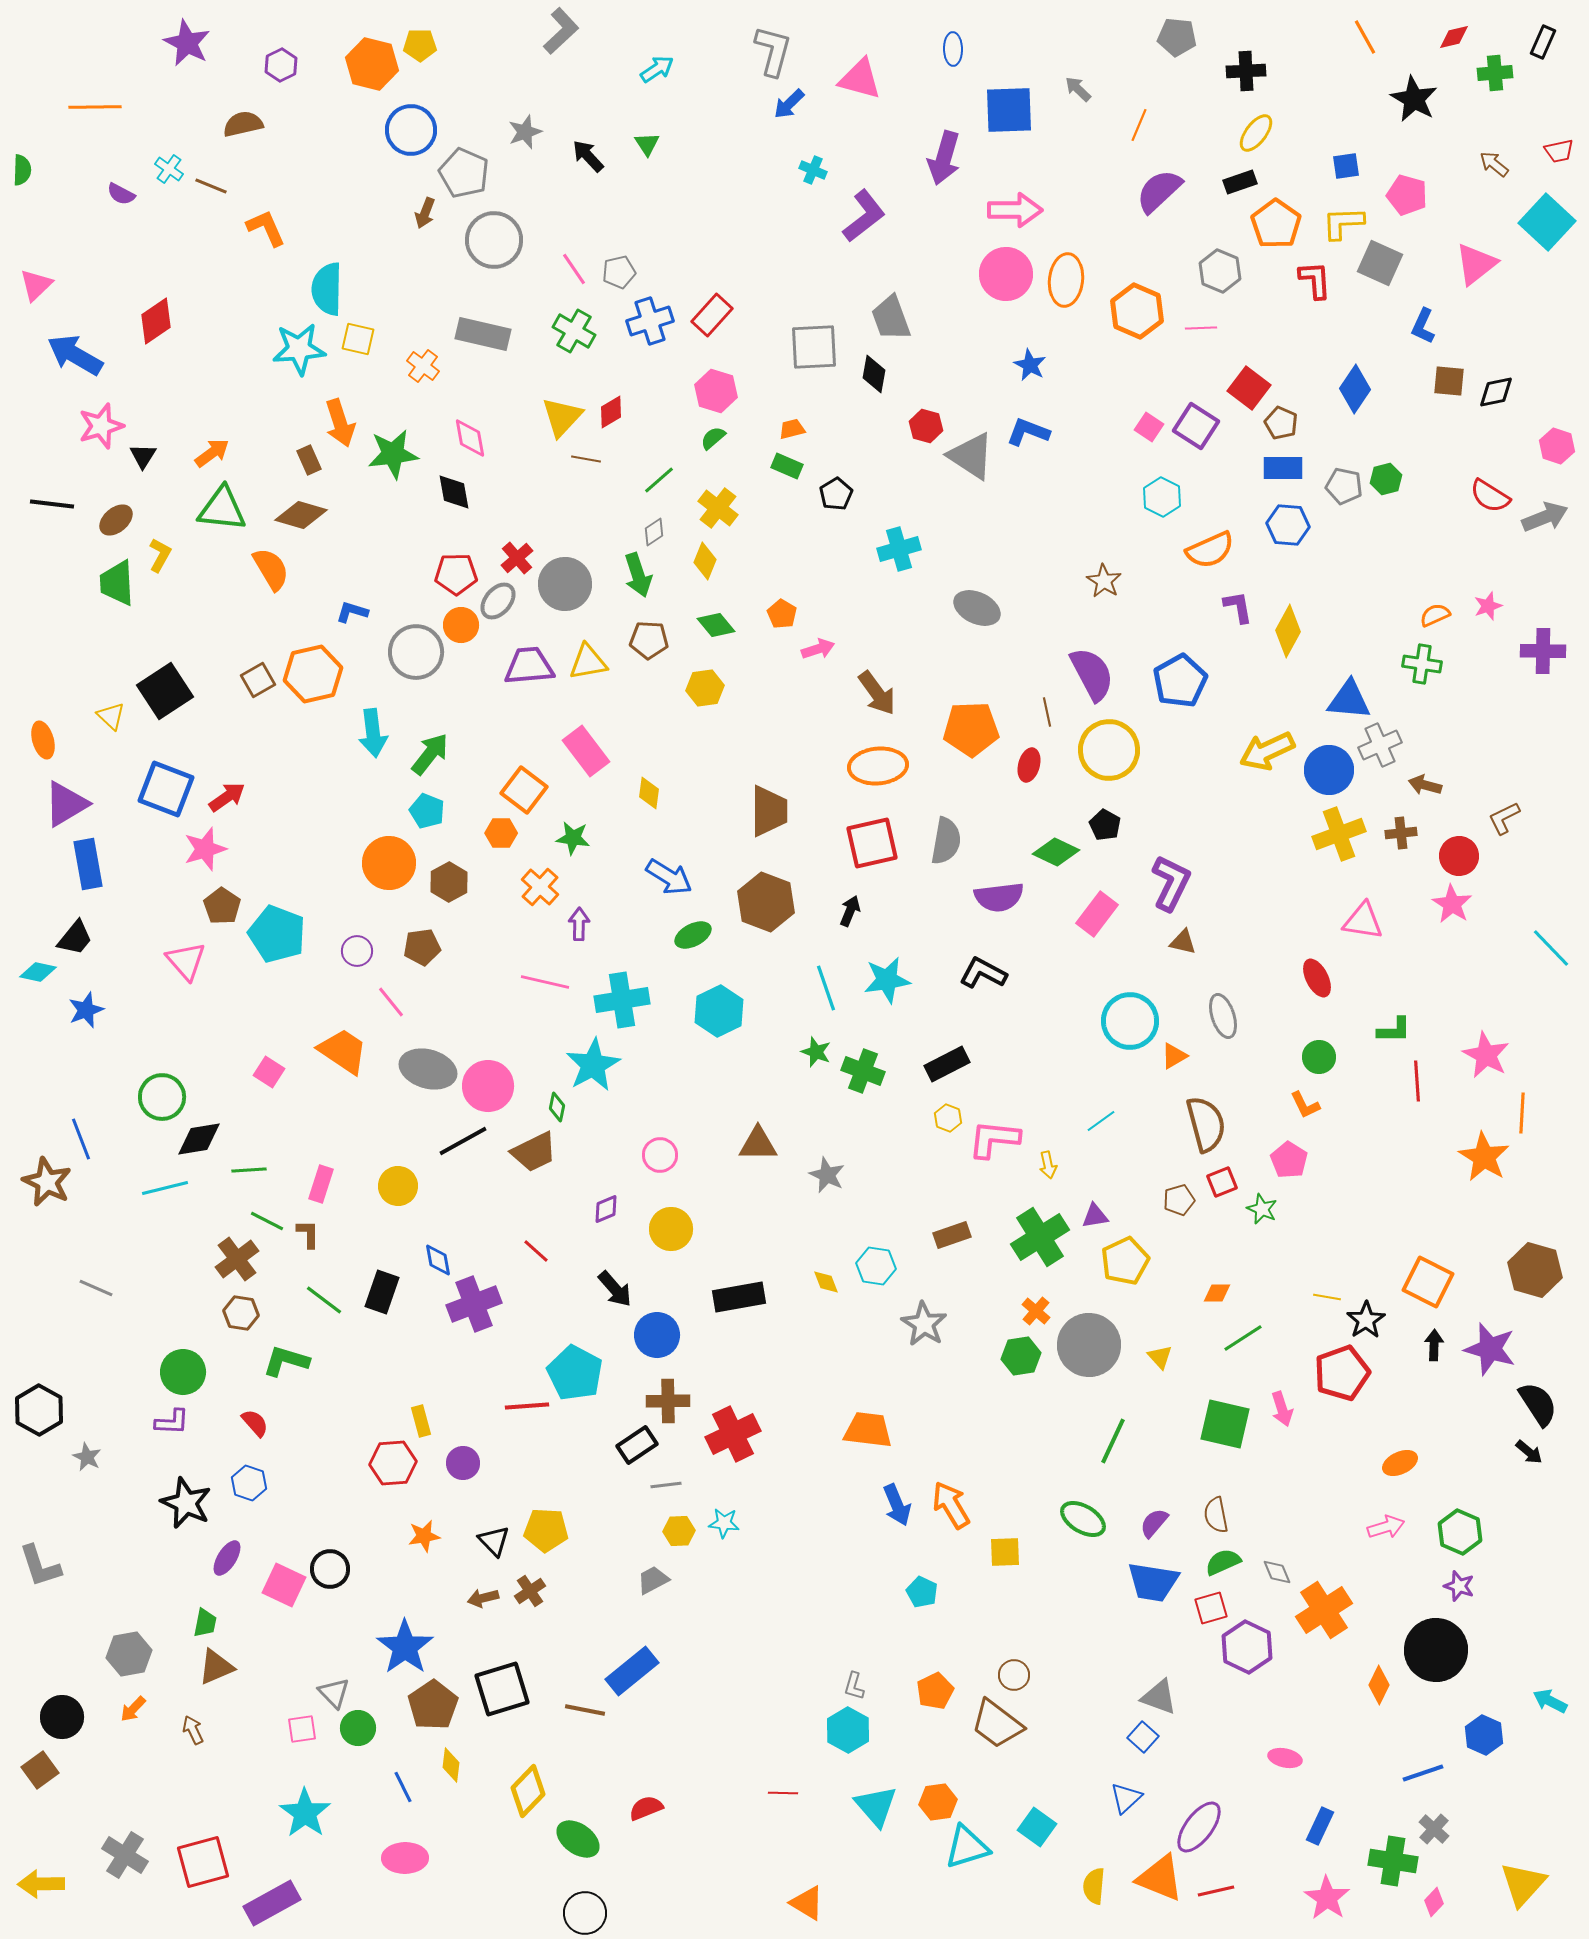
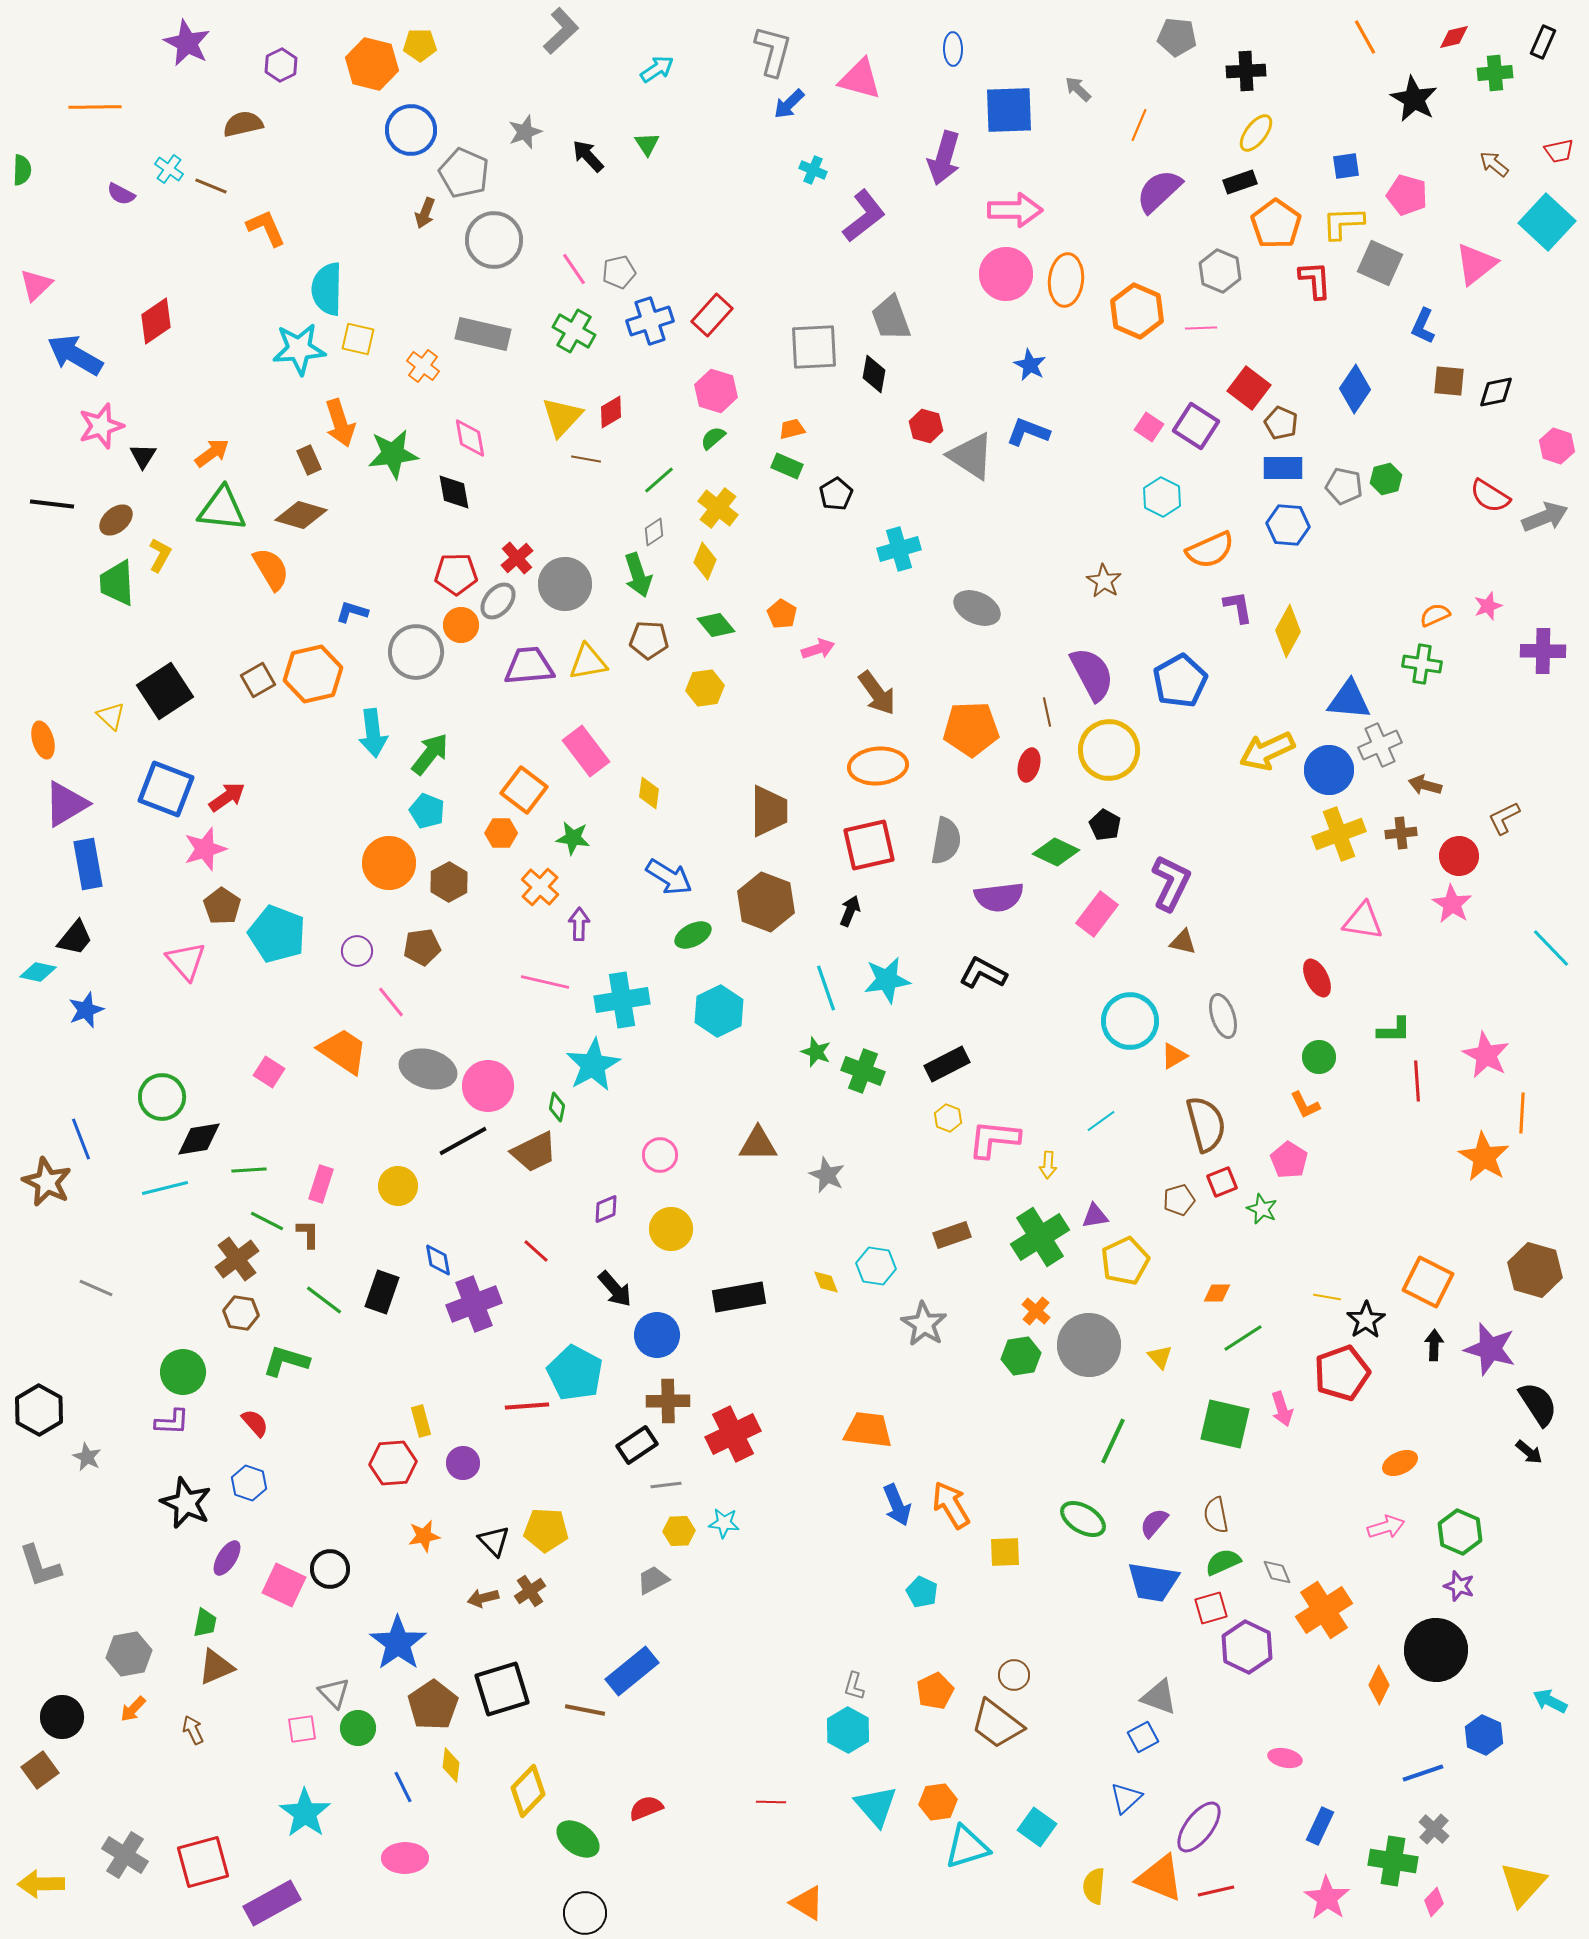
red square at (872, 843): moved 3 px left, 2 px down
yellow arrow at (1048, 1165): rotated 16 degrees clockwise
blue star at (405, 1647): moved 7 px left, 4 px up
blue square at (1143, 1737): rotated 20 degrees clockwise
red line at (783, 1793): moved 12 px left, 9 px down
